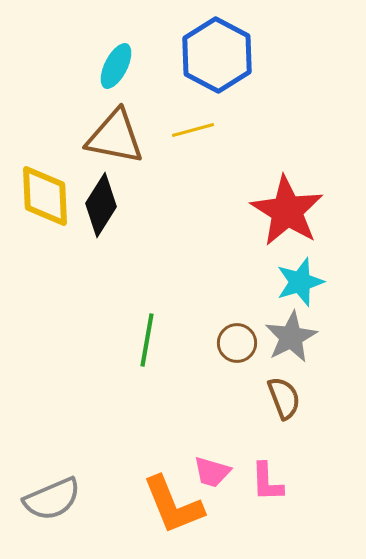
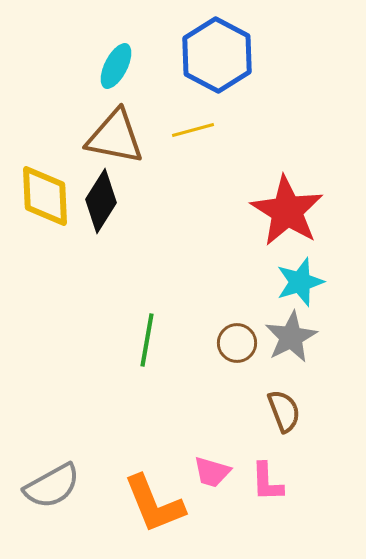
black diamond: moved 4 px up
brown semicircle: moved 13 px down
gray semicircle: moved 13 px up; rotated 6 degrees counterclockwise
orange L-shape: moved 19 px left, 1 px up
